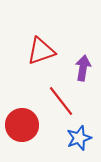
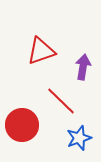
purple arrow: moved 1 px up
red line: rotated 8 degrees counterclockwise
